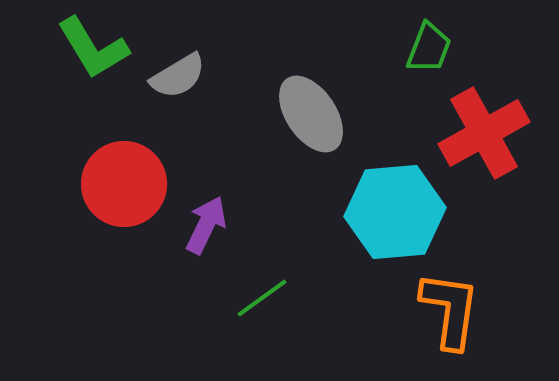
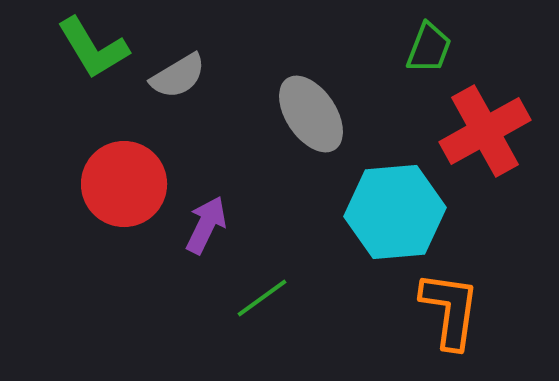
red cross: moved 1 px right, 2 px up
